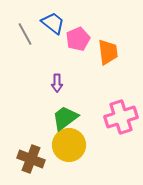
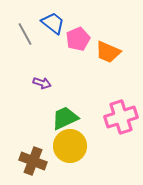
orange trapezoid: rotated 120 degrees clockwise
purple arrow: moved 15 px left; rotated 72 degrees counterclockwise
green trapezoid: rotated 12 degrees clockwise
yellow circle: moved 1 px right, 1 px down
brown cross: moved 2 px right, 2 px down
